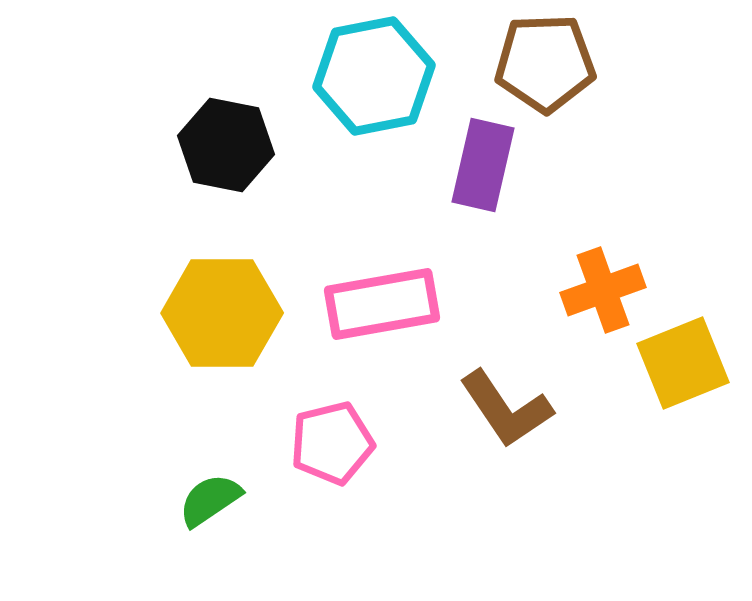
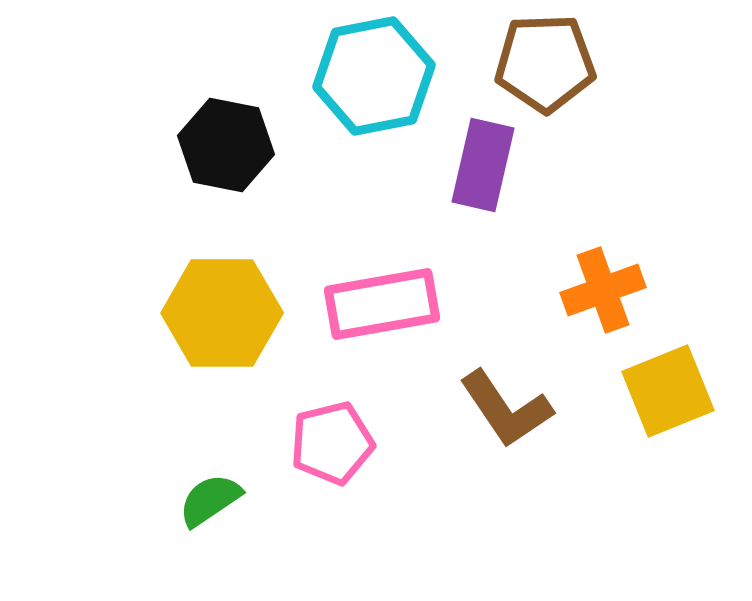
yellow square: moved 15 px left, 28 px down
